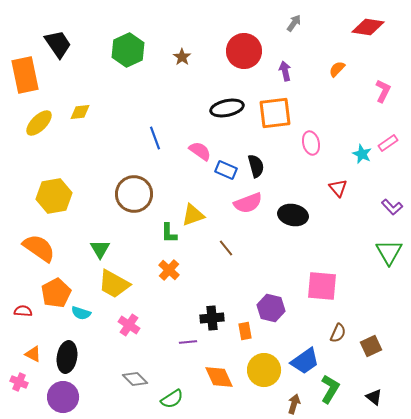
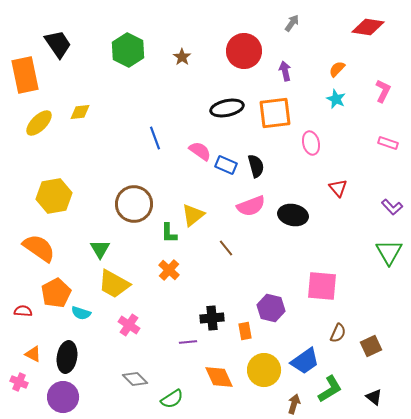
gray arrow at (294, 23): moved 2 px left
green hexagon at (128, 50): rotated 8 degrees counterclockwise
pink rectangle at (388, 143): rotated 54 degrees clockwise
cyan star at (362, 154): moved 26 px left, 55 px up
blue rectangle at (226, 170): moved 5 px up
brown circle at (134, 194): moved 10 px down
pink semicircle at (248, 203): moved 3 px right, 3 px down
yellow triangle at (193, 215): rotated 20 degrees counterclockwise
green L-shape at (330, 389): rotated 28 degrees clockwise
